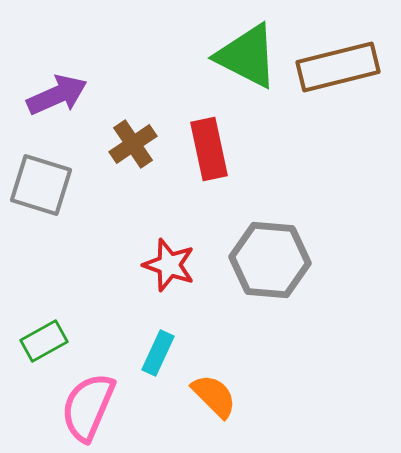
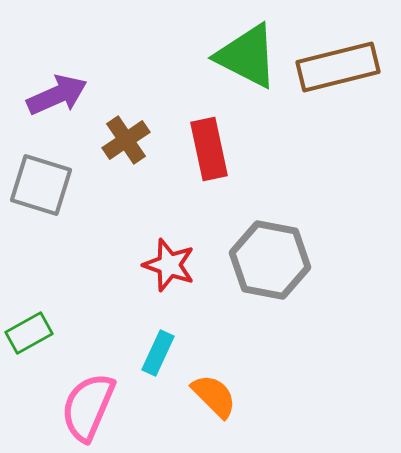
brown cross: moved 7 px left, 4 px up
gray hexagon: rotated 6 degrees clockwise
green rectangle: moved 15 px left, 8 px up
